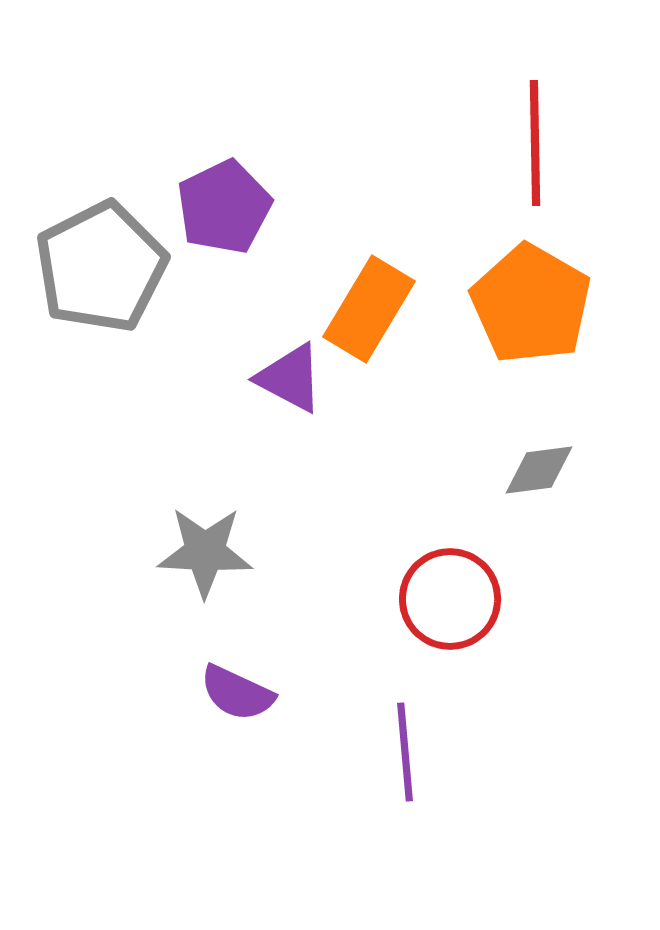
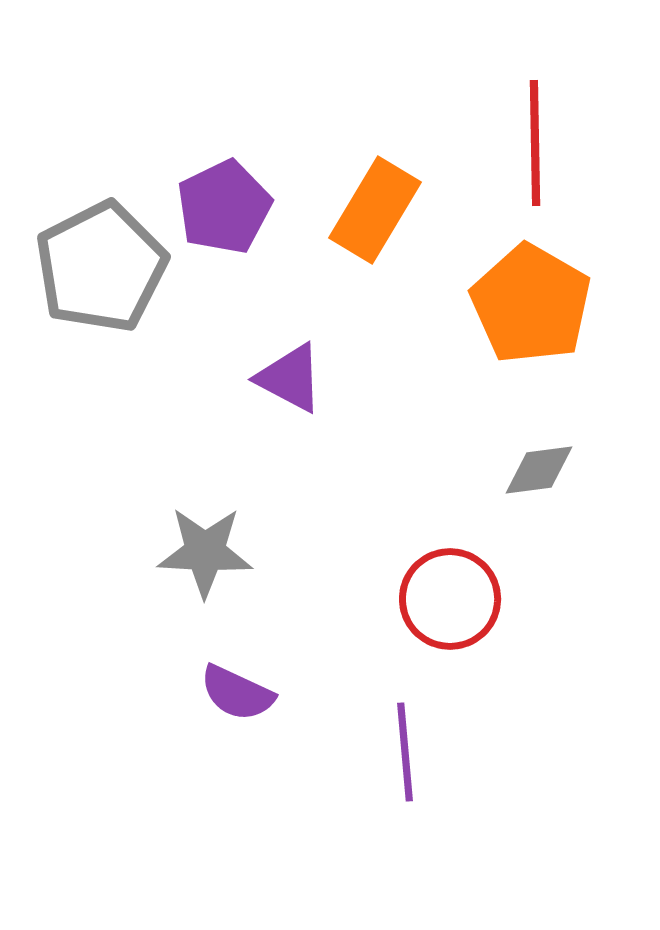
orange rectangle: moved 6 px right, 99 px up
